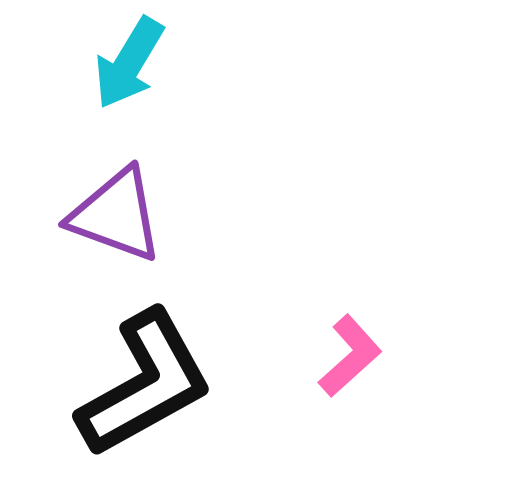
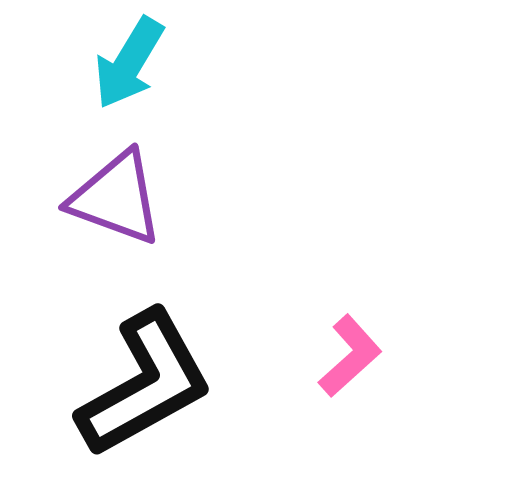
purple triangle: moved 17 px up
